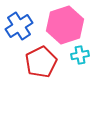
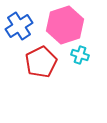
cyan cross: rotated 30 degrees clockwise
